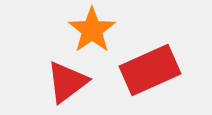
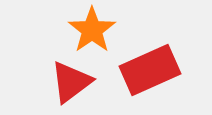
red triangle: moved 4 px right
